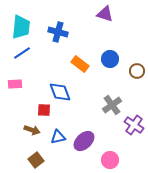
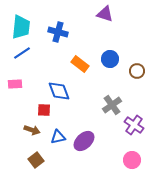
blue diamond: moved 1 px left, 1 px up
pink circle: moved 22 px right
